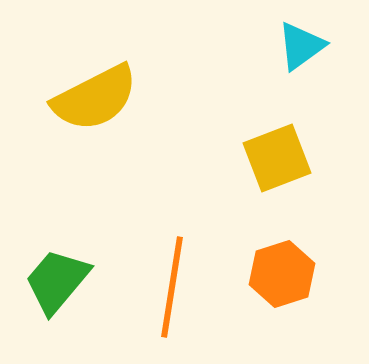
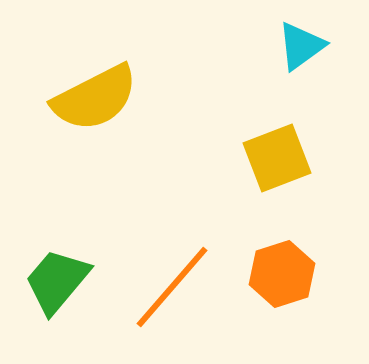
orange line: rotated 32 degrees clockwise
